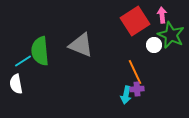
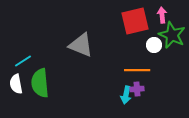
red square: rotated 20 degrees clockwise
green star: moved 1 px right
green semicircle: moved 32 px down
orange line: moved 2 px right, 2 px up; rotated 65 degrees counterclockwise
